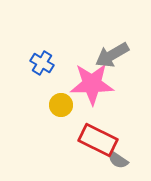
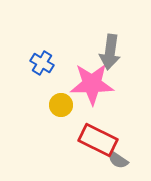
gray arrow: moved 2 px left, 3 px up; rotated 52 degrees counterclockwise
